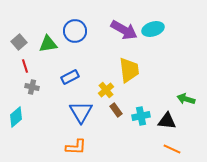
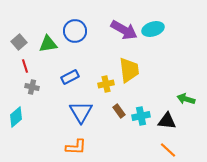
yellow cross: moved 6 px up; rotated 28 degrees clockwise
brown rectangle: moved 3 px right, 1 px down
orange line: moved 4 px left, 1 px down; rotated 18 degrees clockwise
